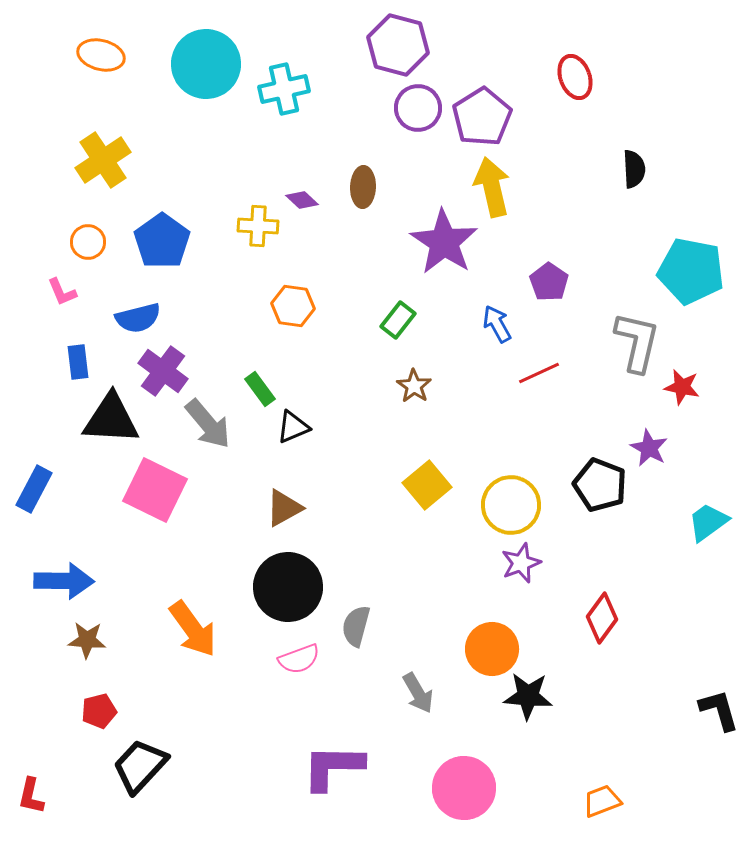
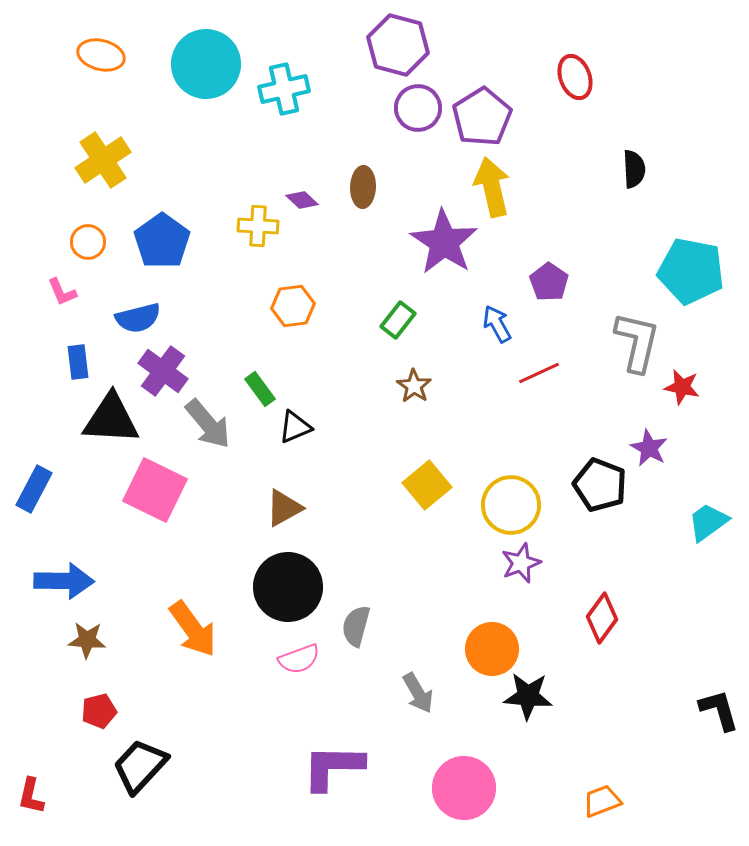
orange hexagon at (293, 306): rotated 15 degrees counterclockwise
black triangle at (293, 427): moved 2 px right
